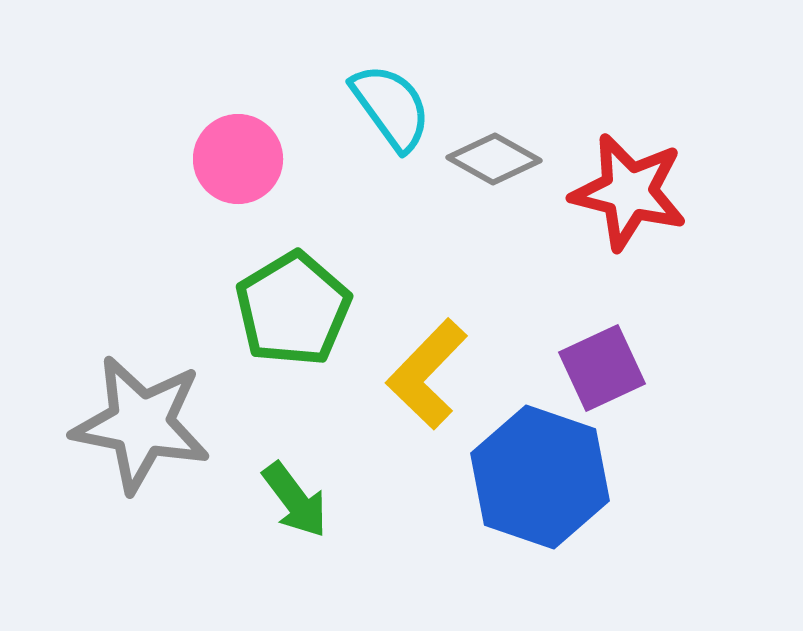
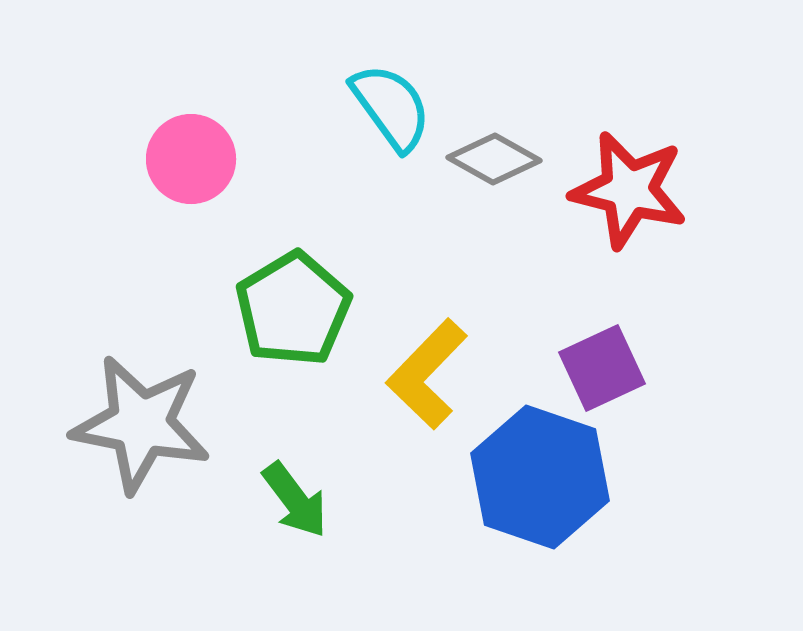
pink circle: moved 47 px left
red star: moved 2 px up
